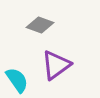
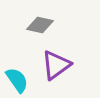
gray diamond: rotated 8 degrees counterclockwise
